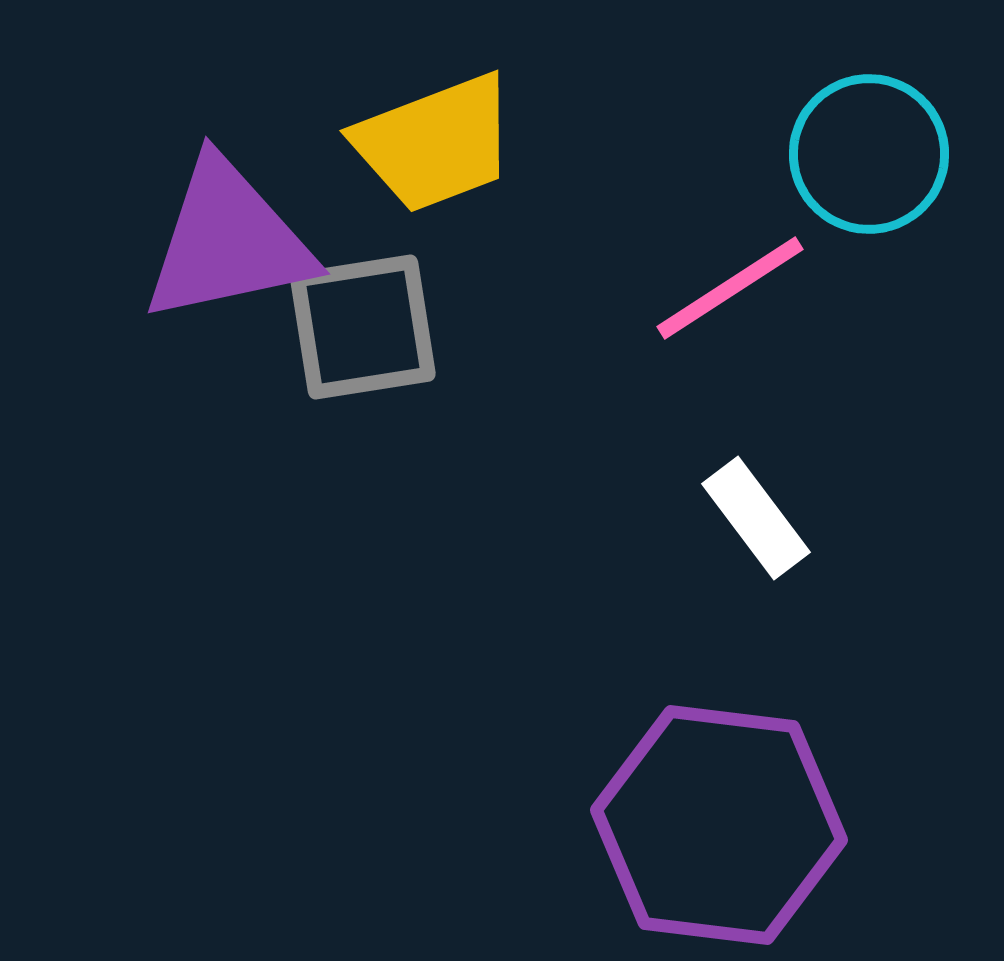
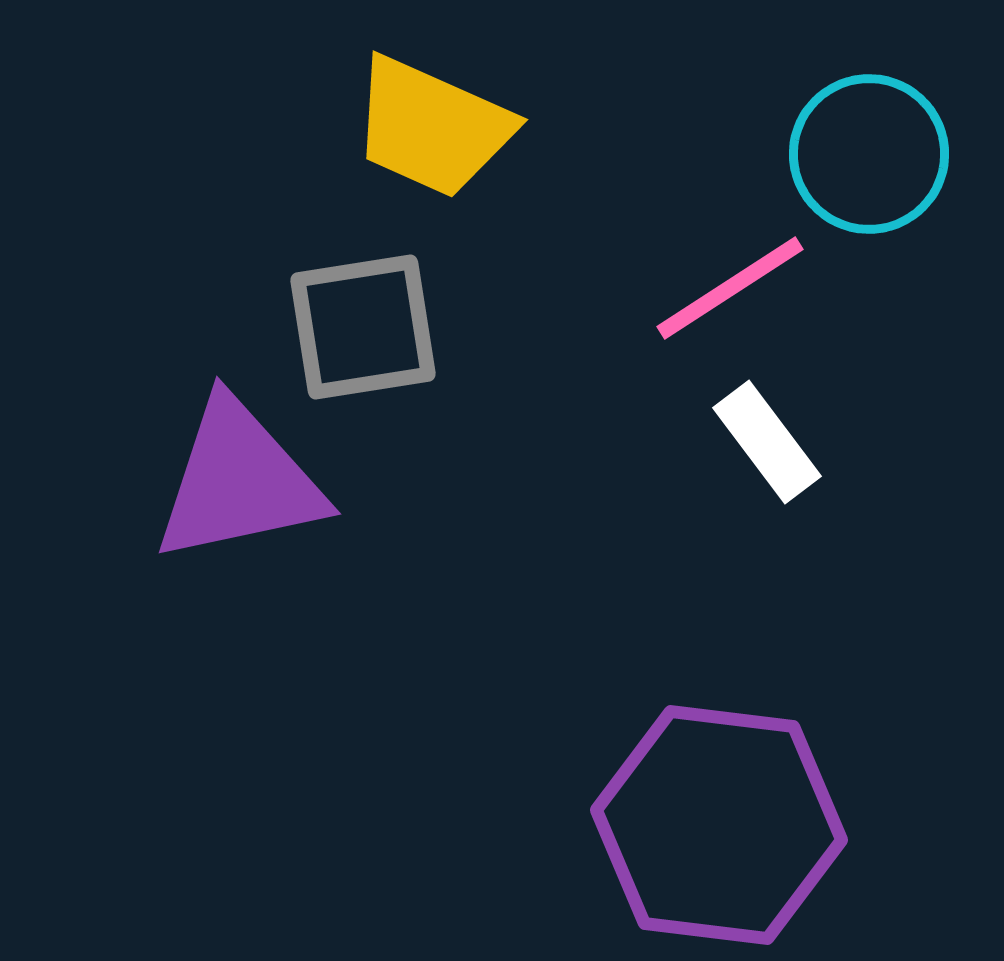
yellow trapezoid: moved 3 px left, 16 px up; rotated 45 degrees clockwise
purple triangle: moved 11 px right, 240 px down
white rectangle: moved 11 px right, 76 px up
